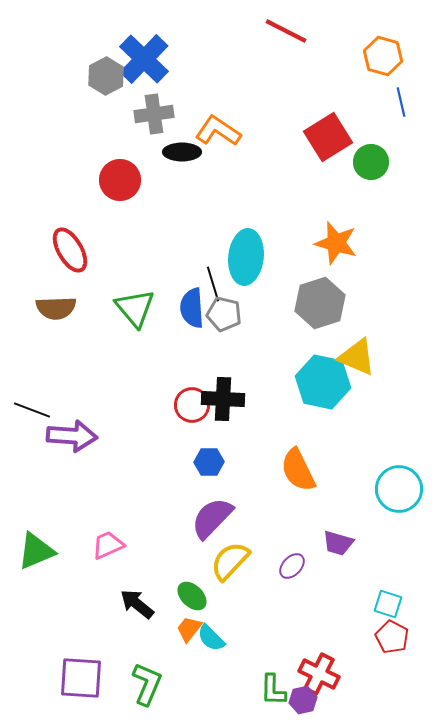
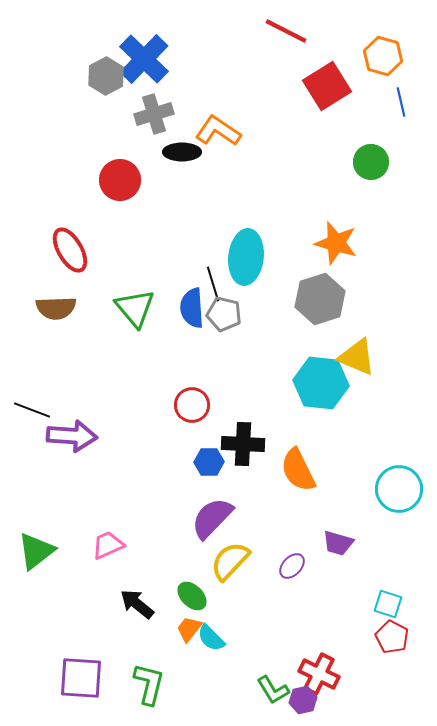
gray cross at (154, 114): rotated 9 degrees counterclockwise
red square at (328, 137): moved 1 px left, 51 px up
gray hexagon at (320, 303): moved 4 px up
cyan hexagon at (323, 382): moved 2 px left, 1 px down; rotated 6 degrees counterclockwise
black cross at (223, 399): moved 20 px right, 45 px down
green triangle at (36, 551): rotated 15 degrees counterclockwise
green L-shape at (147, 684): moved 2 px right; rotated 9 degrees counterclockwise
green L-shape at (273, 690): rotated 32 degrees counterclockwise
